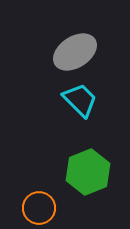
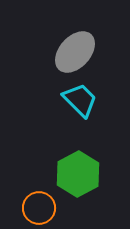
gray ellipse: rotated 15 degrees counterclockwise
green hexagon: moved 10 px left, 2 px down; rotated 6 degrees counterclockwise
